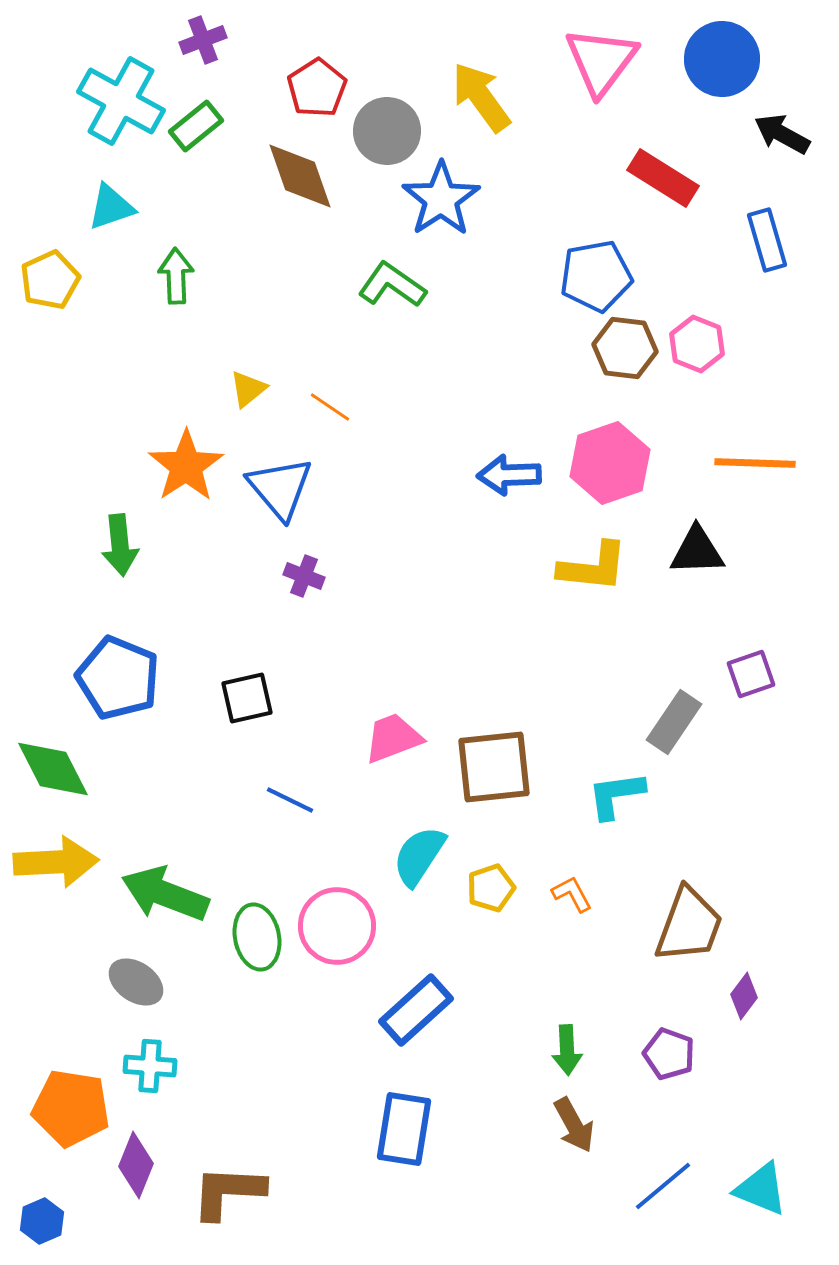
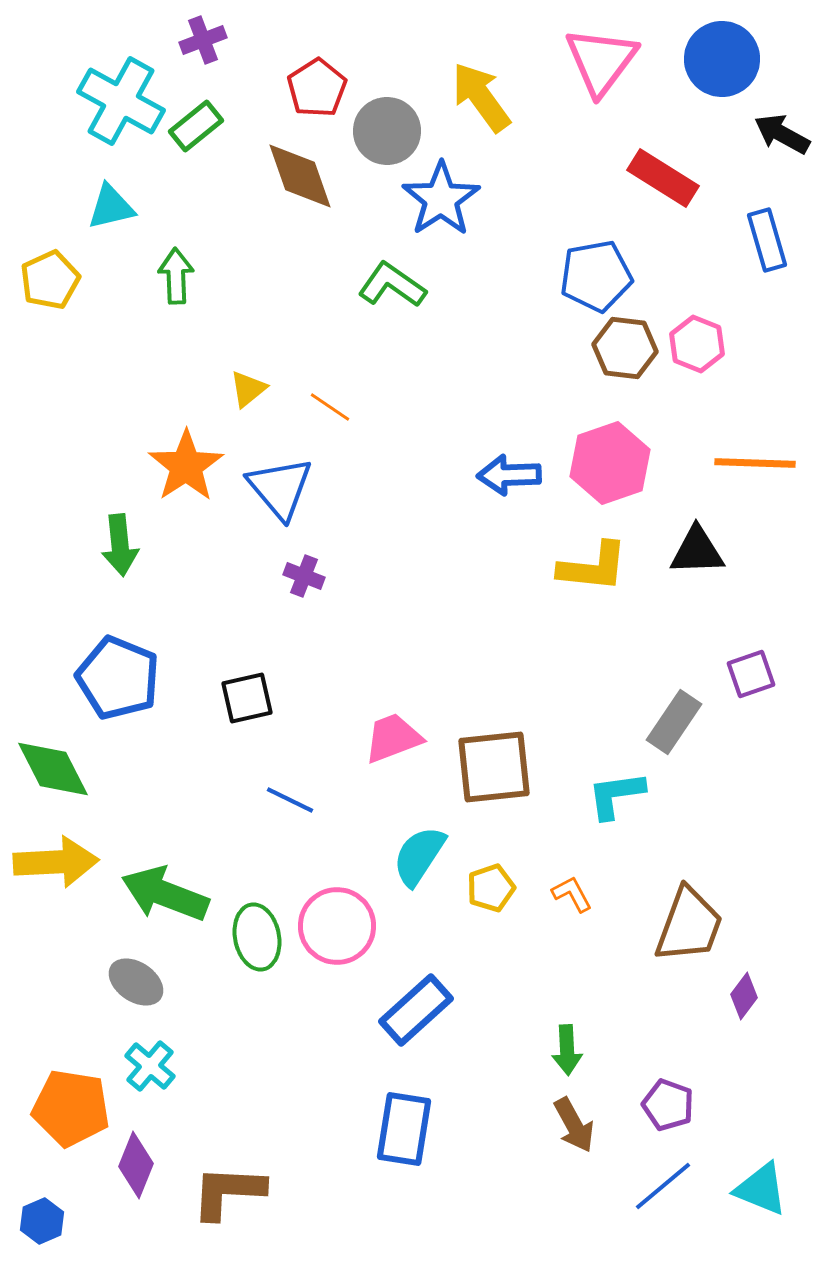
cyan triangle at (111, 207): rotated 6 degrees clockwise
purple pentagon at (669, 1054): moved 1 px left, 51 px down
cyan cross at (150, 1066): rotated 36 degrees clockwise
